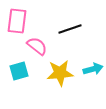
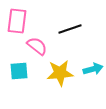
cyan square: rotated 12 degrees clockwise
